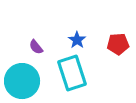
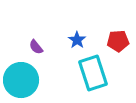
red pentagon: moved 3 px up
cyan rectangle: moved 21 px right
cyan circle: moved 1 px left, 1 px up
